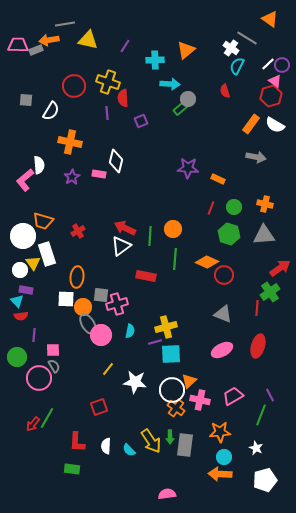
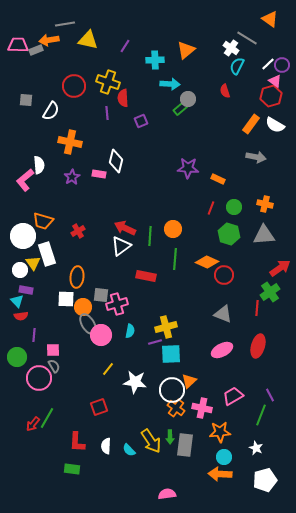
pink cross at (200, 400): moved 2 px right, 8 px down
